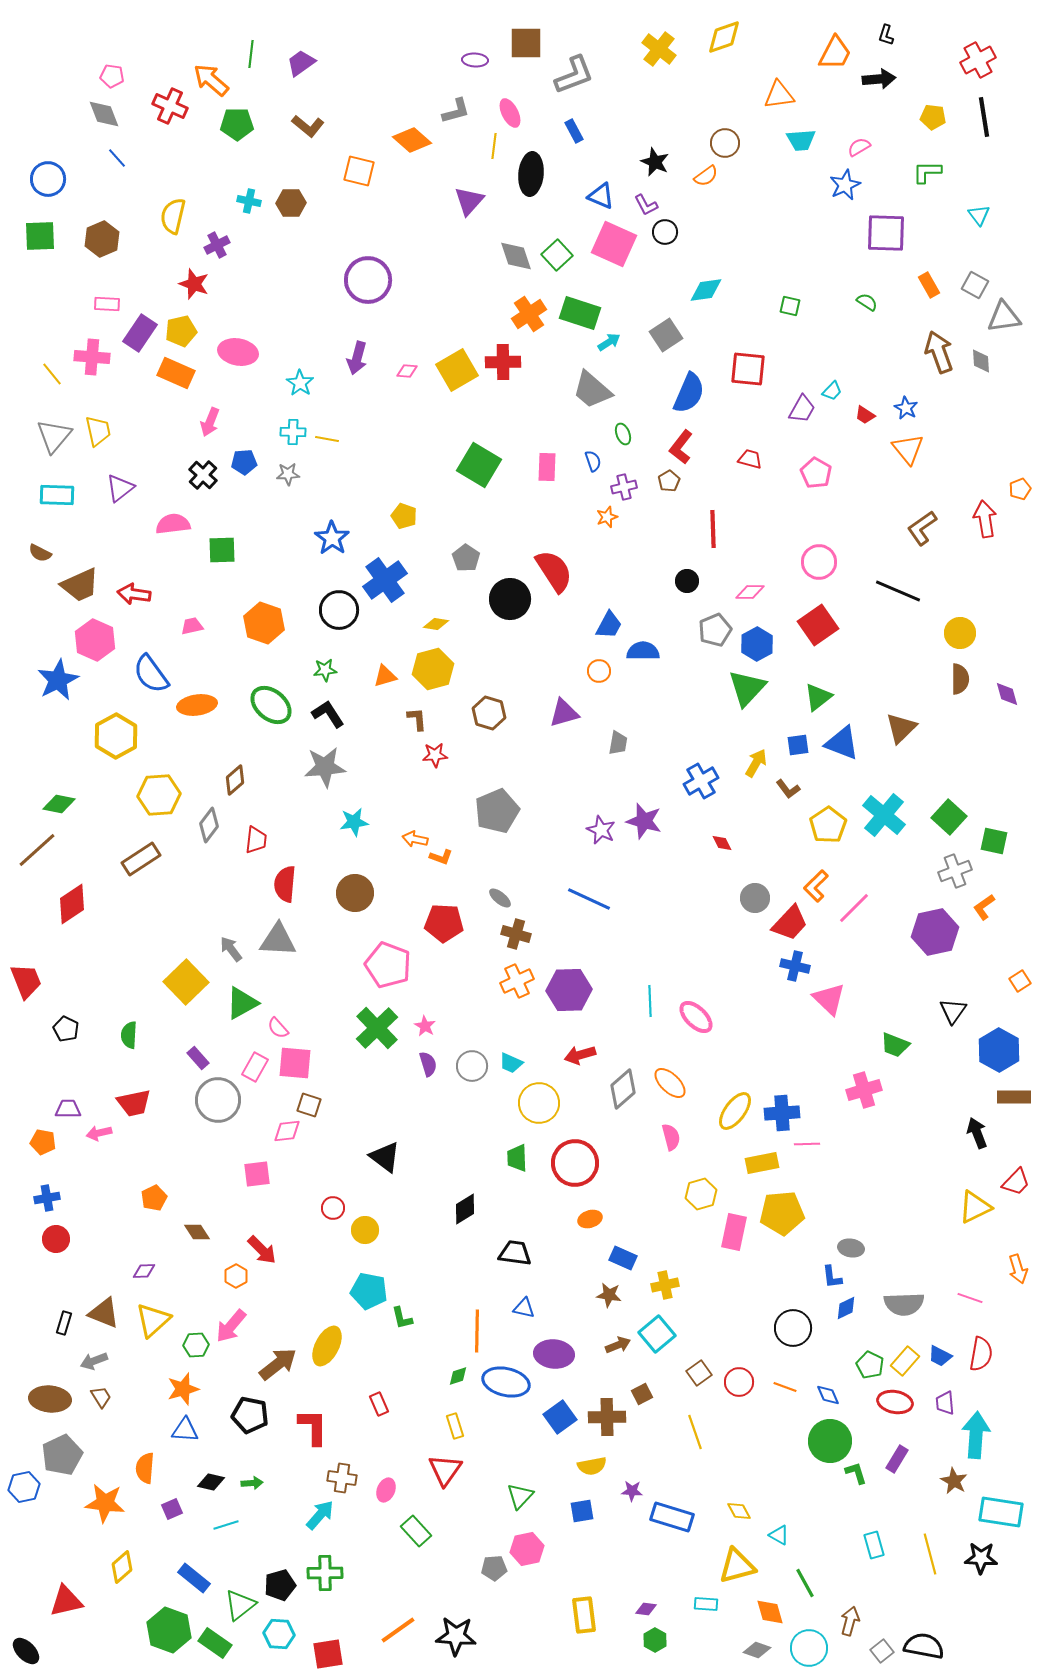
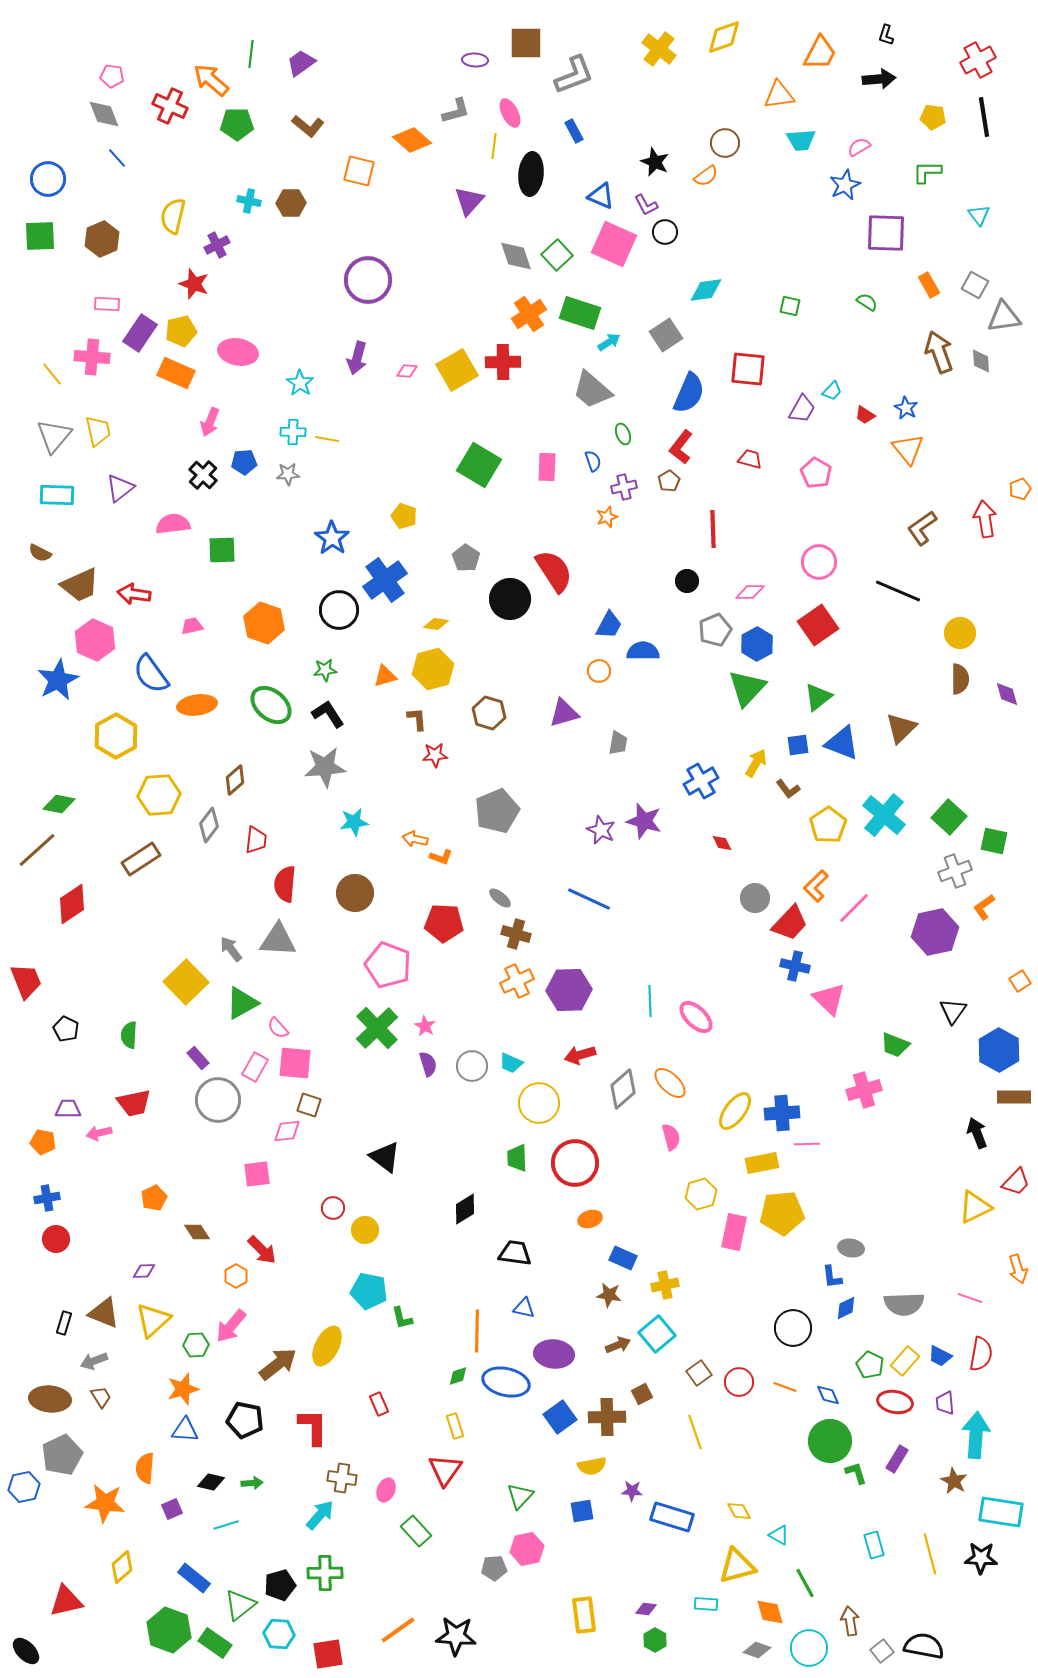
orange trapezoid at (835, 53): moved 15 px left
black pentagon at (250, 1415): moved 5 px left, 5 px down
brown arrow at (850, 1621): rotated 24 degrees counterclockwise
